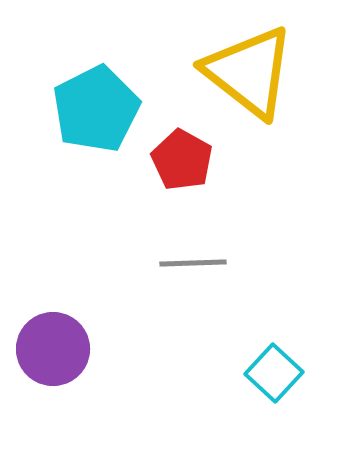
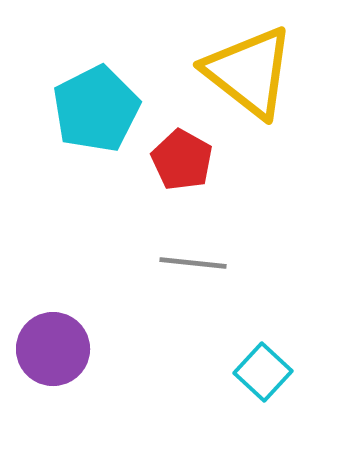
gray line: rotated 8 degrees clockwise
cyan square: moved 11 px left, 1 px up
